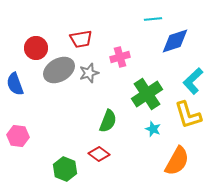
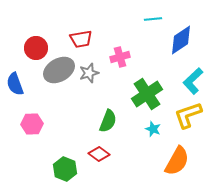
blue diamond: moved 6 px right, 1 px up; rotated 16 degrees counterclockwise
yellow L-shape: rotated 88 degrees clockwise
pink hexagon: moved 14 px right, 12 px up; rotated 10 degrees counterclockwise
